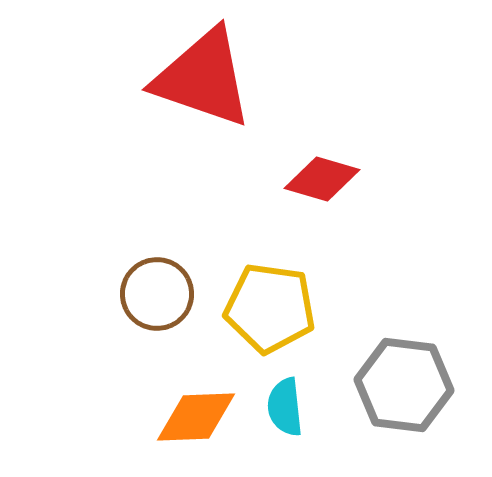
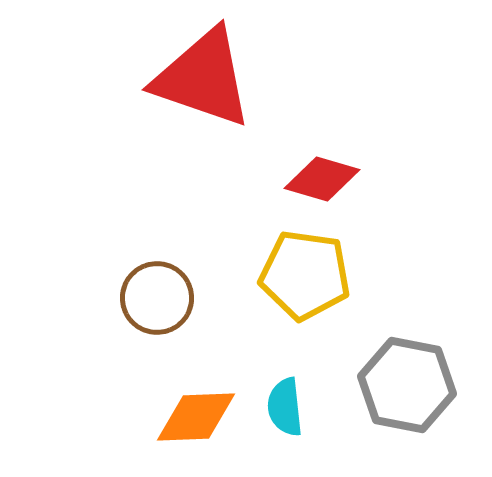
brown circle: moved 4 px down
yellow pentagon: moved 35 px right, 33 px up
gray hexagon: moved 3 px right; rotated 4 degrees clockwise
